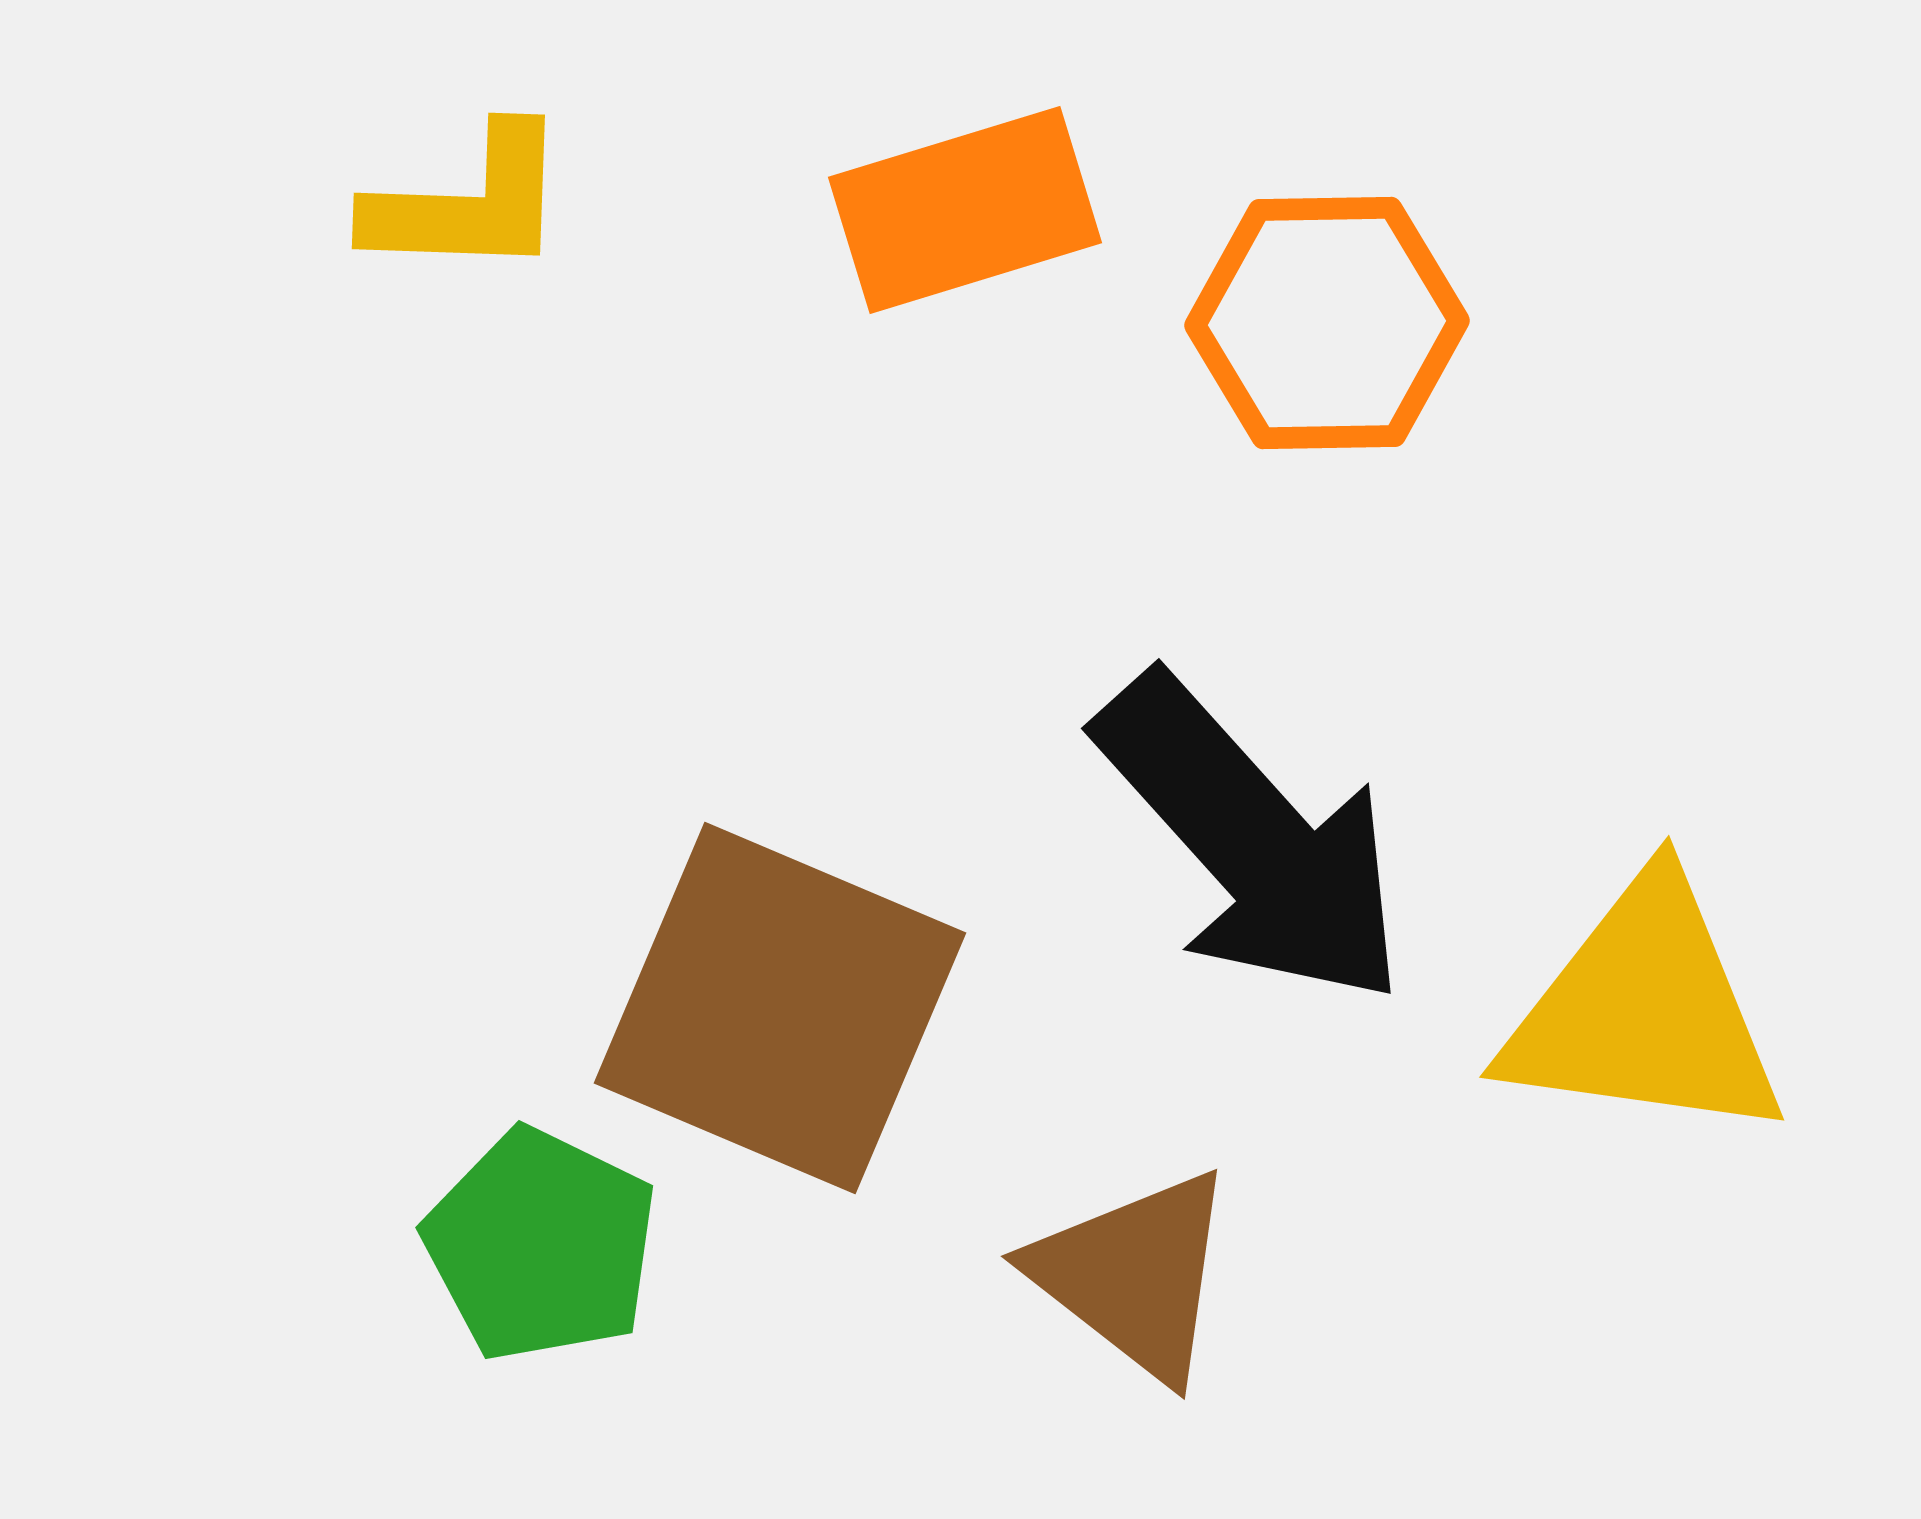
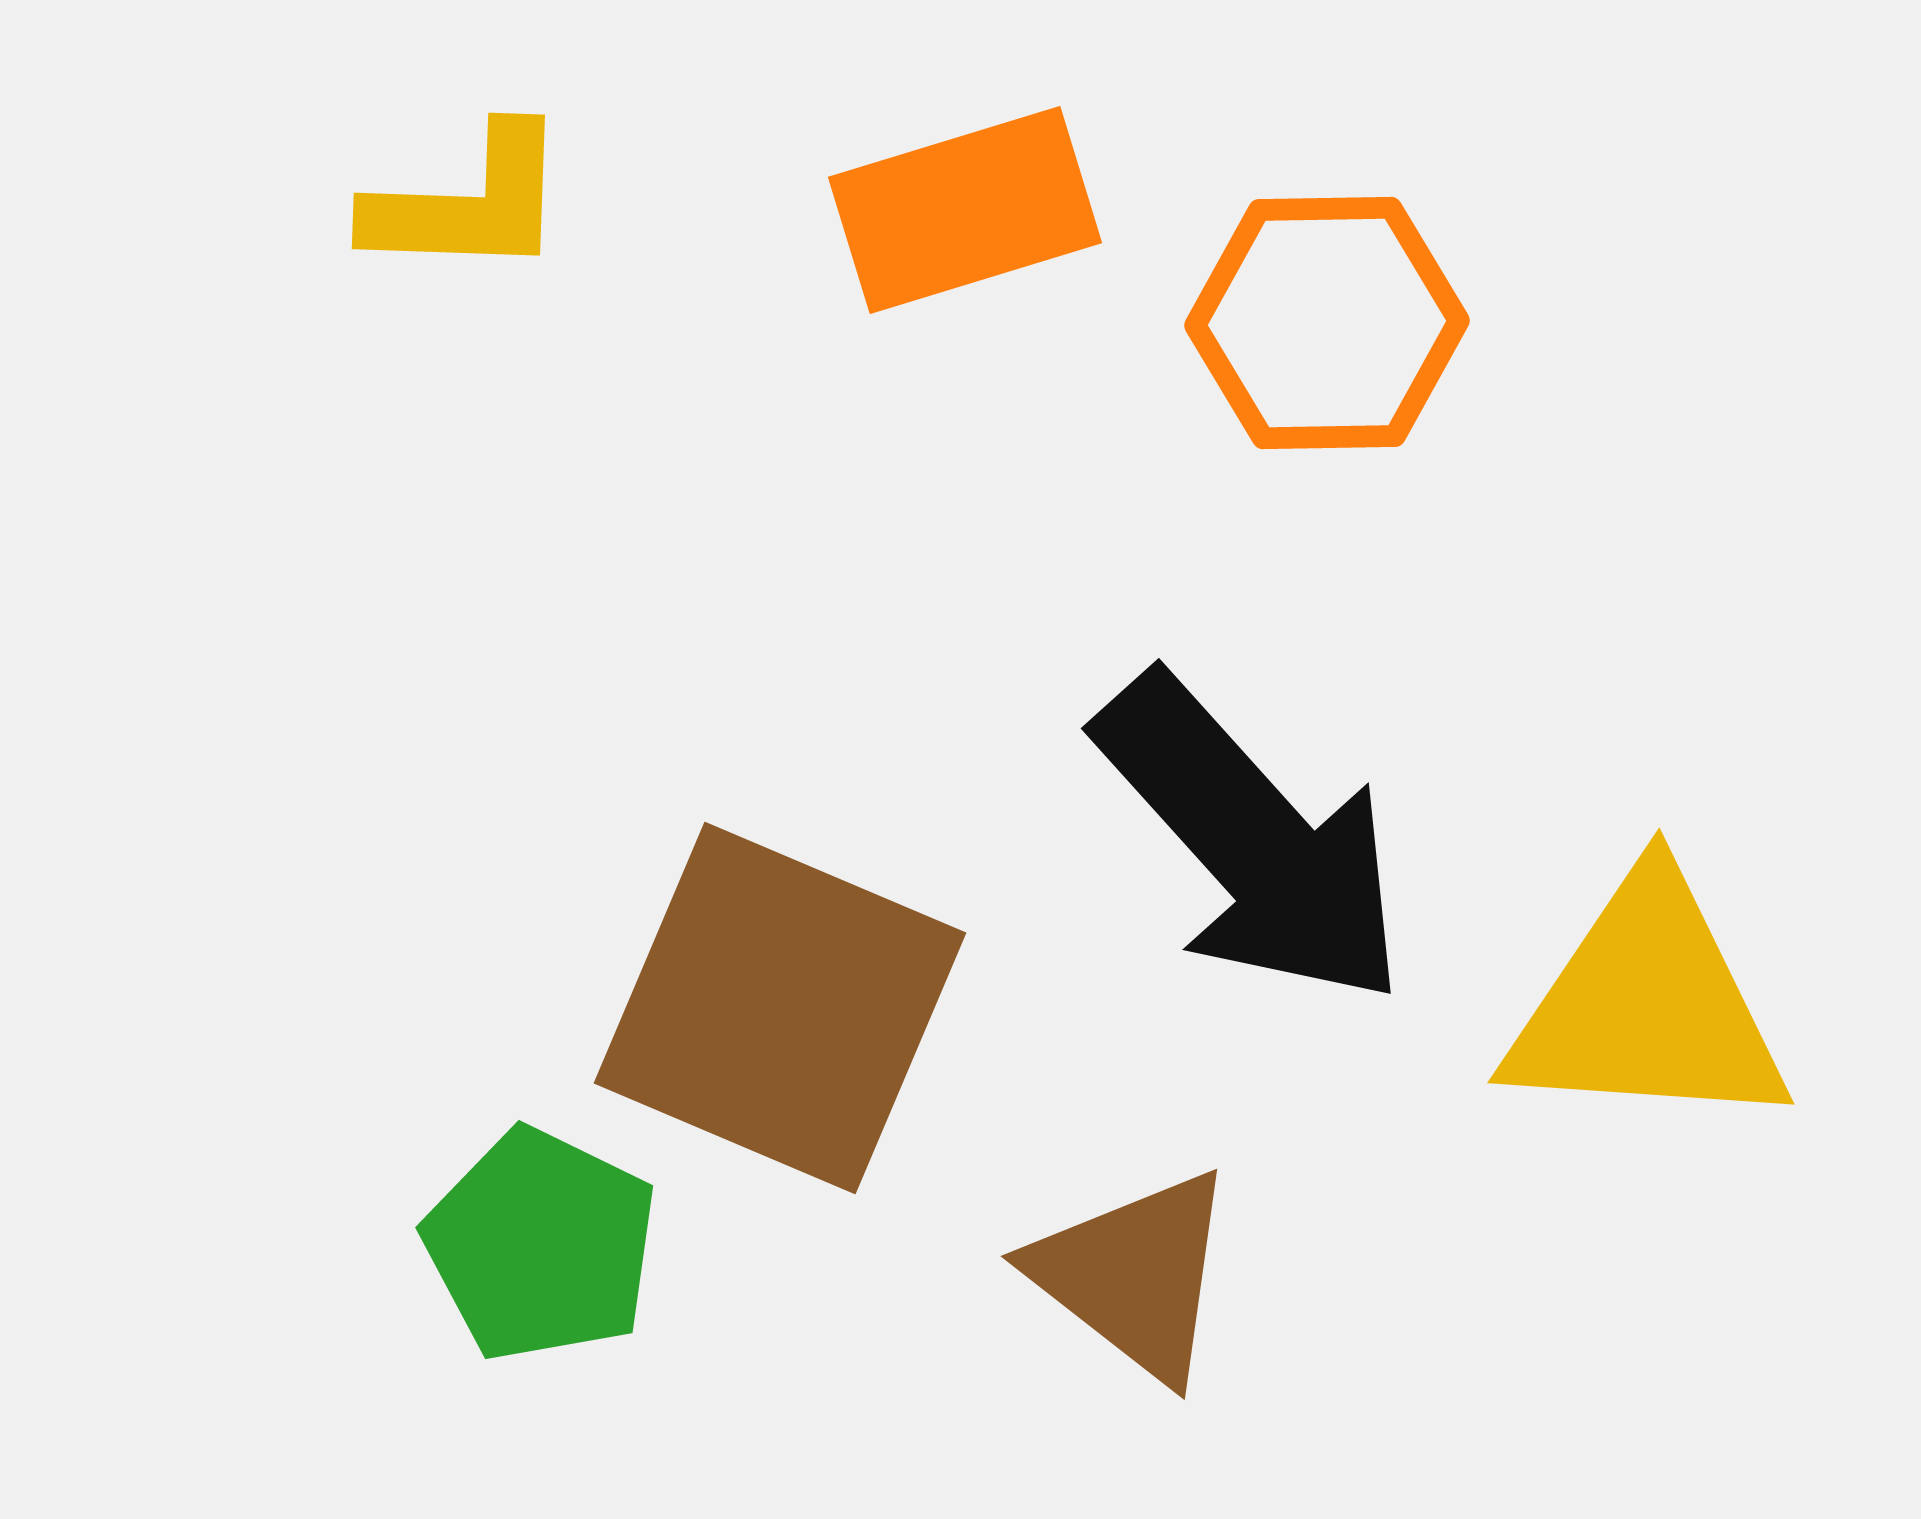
yellow triangle: moved 3 px right, 6 px up; rotated 4 degrees counterclockwise
